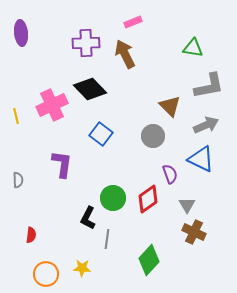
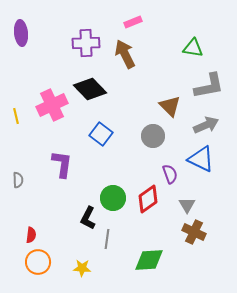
green diamond: rotated 44 degrees clockwise
orange circle: moved 8 px left, 12 px up
